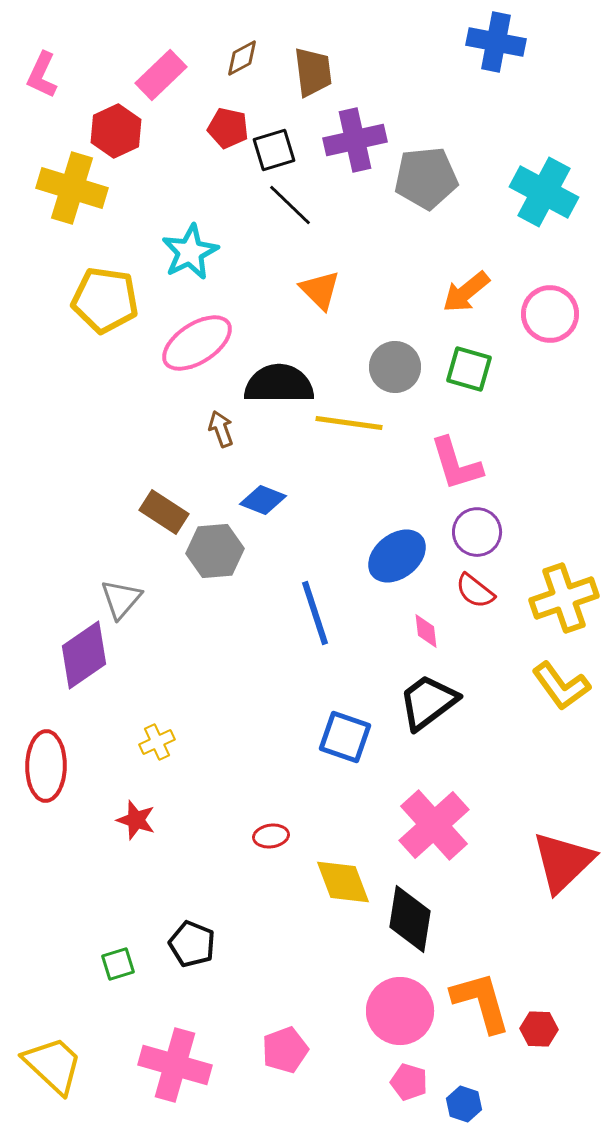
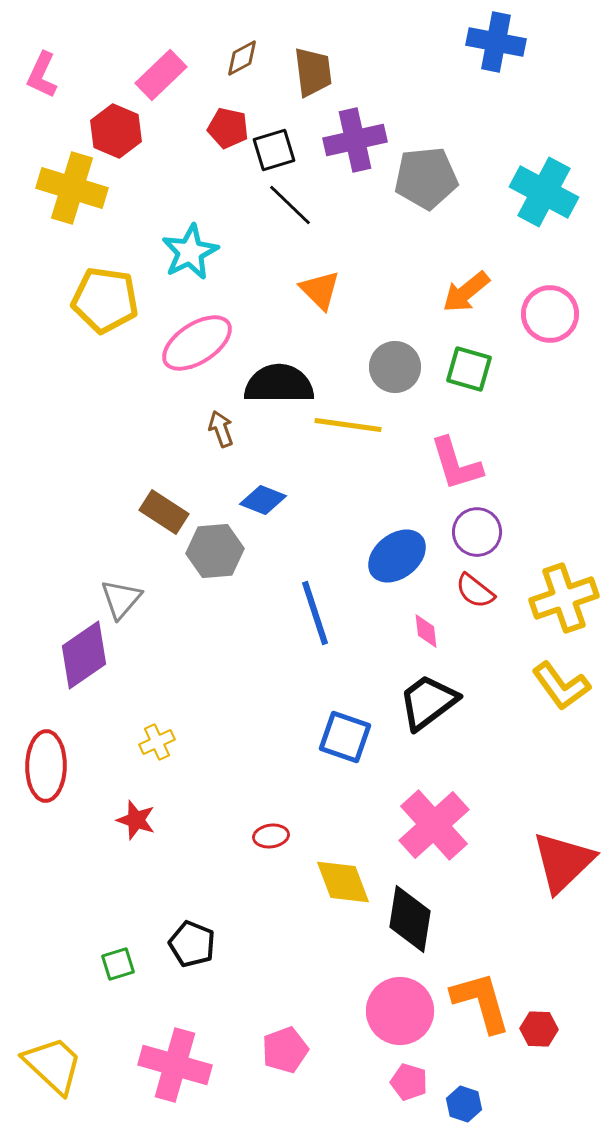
red hexagon at (116, 131): rotated 12 degrees counterclockwise
yellow line at (349, 423): moved 1 px left, 2 px down
